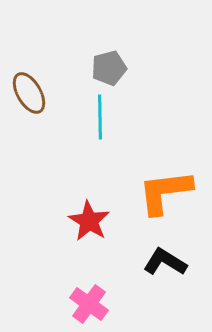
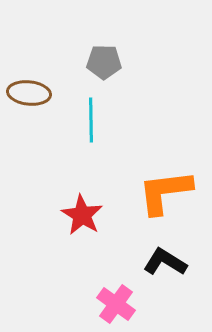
gray pentagon: moved 5 px left, 6 px up; rotated 16 degrees clockwise
brown ellipse: rotated 54 degrees counterclockwise
cyan line: moved 9 px left, 3 px down
red star: moved 7 px left, 6 px up
pink cross: moved 27 px right
